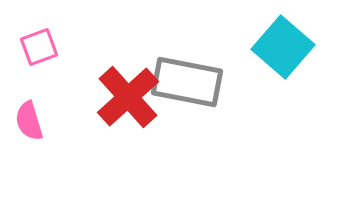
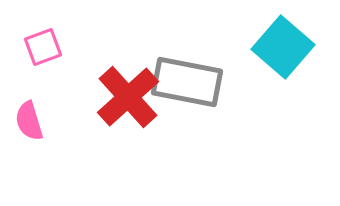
pink square: moved 4 px right
